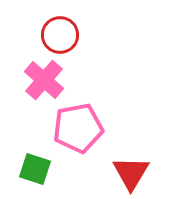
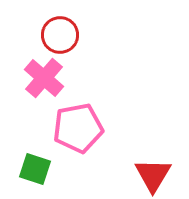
pink cross: moved 2 px up
red triangle: moved 22 px right, 2 px down
